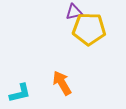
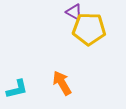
purple triangle: rotated 42 degrees clockwise
cyan L-shape: moved 3 px left, 4 px up
